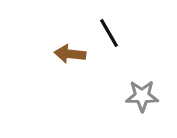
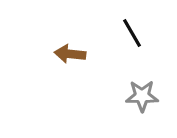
black line: moved 23 px right
